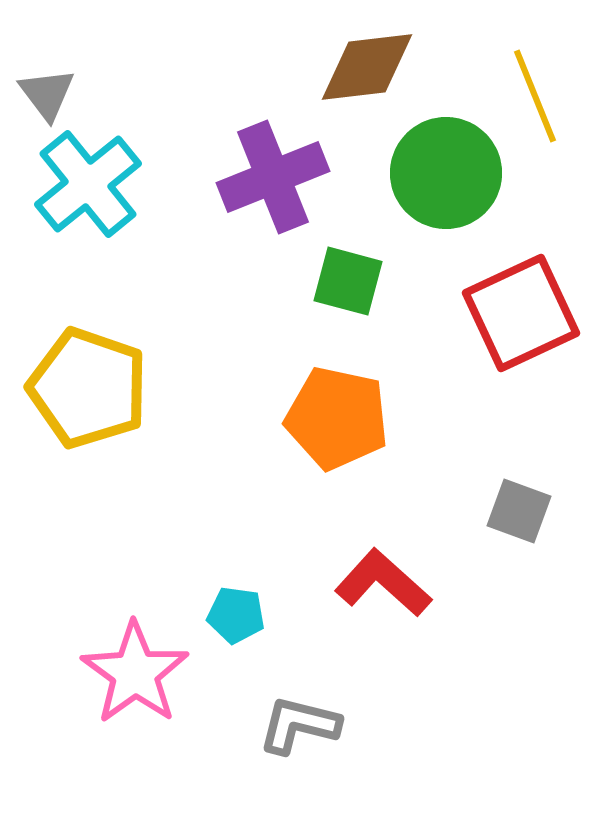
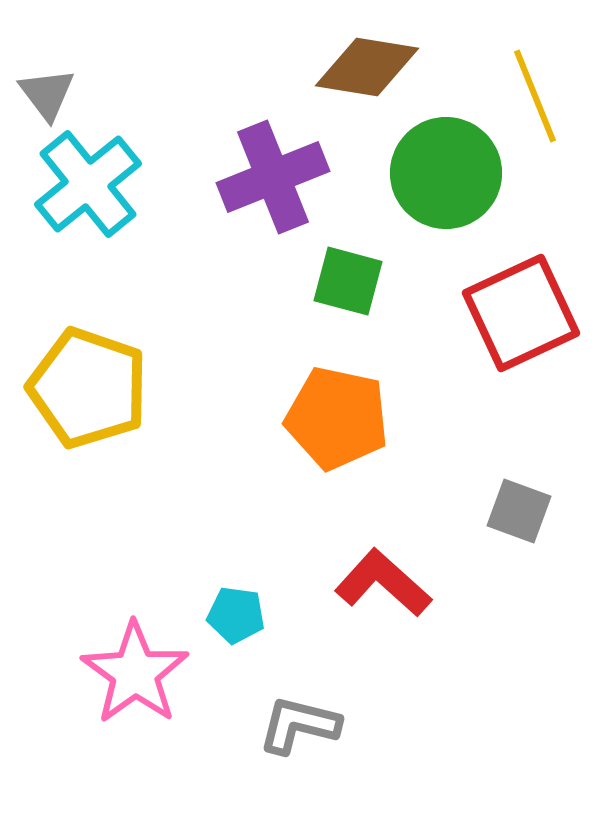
brown diamond: rotated 16 degrees clockwise
